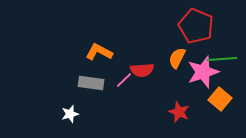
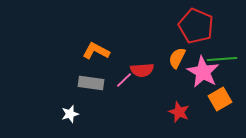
orange L-shape: moved 3 px left, 1 px up
pink star: rotated 24 degrees counterclockwise
orange square: rotated 20 degrees clockwise
